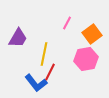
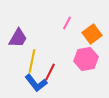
yellow line: moved 12 px left, 7 px down
